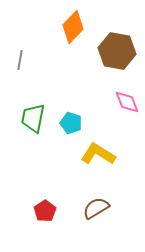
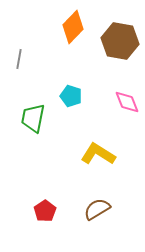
brown hexagon: moved 3 px right, 10 px up
gray line: moved 1 px left, 1 px up
cyan pentagon: moved 27 px up
brown semicircle: moved 1 px right, 1 px down
